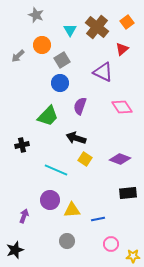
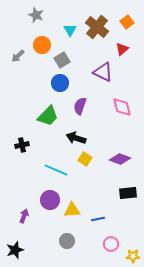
pink diamond: rotated 20 degrees clockwise
